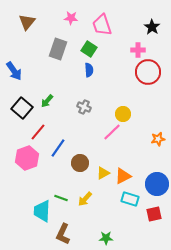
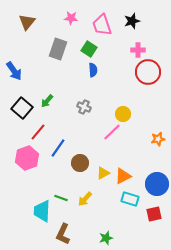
black star: moved 20 px left, 6 px up; rotated 21 degrees clockwise
blue semicircle: moved 4 px right
green star: rotated 16 degrees counterclockwise
